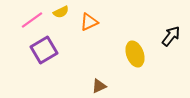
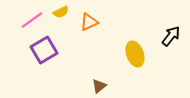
brown triangle: rotated 14 degrees counterclockwise
